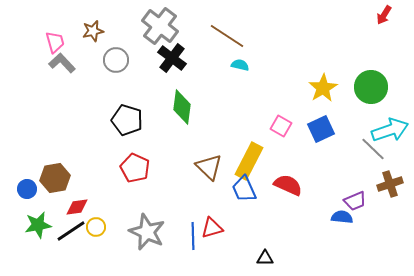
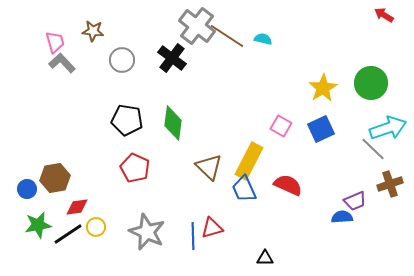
red arrow: rotated 90 degrees clockwise
gray cross: moved 37 px right
brown star: rotated 20 degrees clockwise
gray circle: moved 6 px right
cyan semicircle: moved 23 px right, 26 px up
green circle: moved 4 px up
green diamond: moved 9 px left, 16 px down
black pentagon: rotated 8 degrees counterclockwise
cyan arrow: moved 2 px left, 2 px up
blue semicircle: rotated 10 degrees counterclockwise
black line: moved 3 px left, 3 px down
